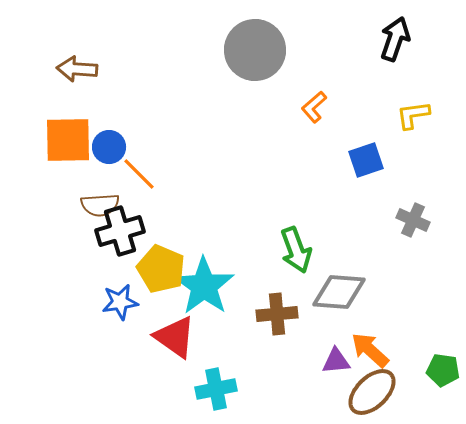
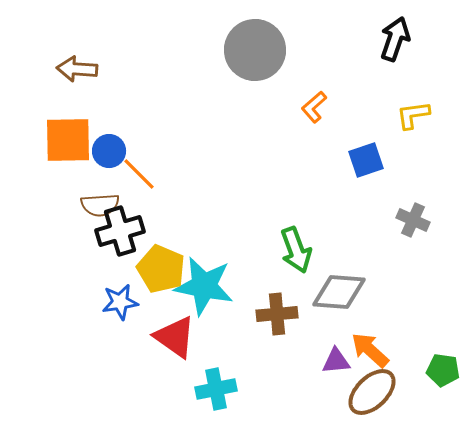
blue circle: moved 4 px down
cyan star: rotated 24 degrees counterclockwise
